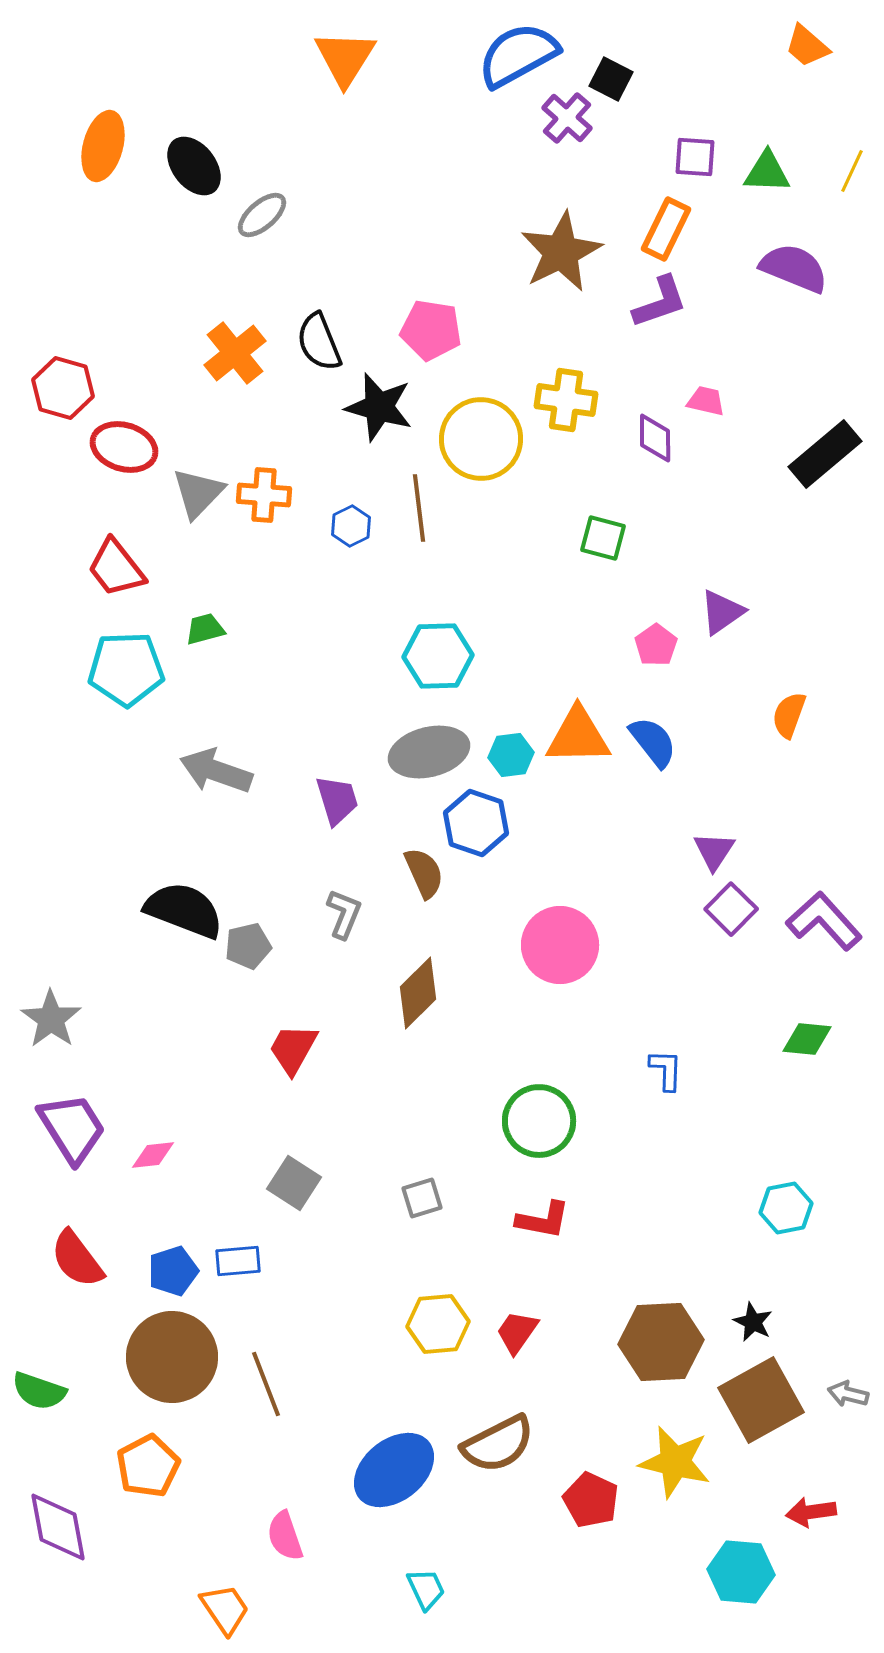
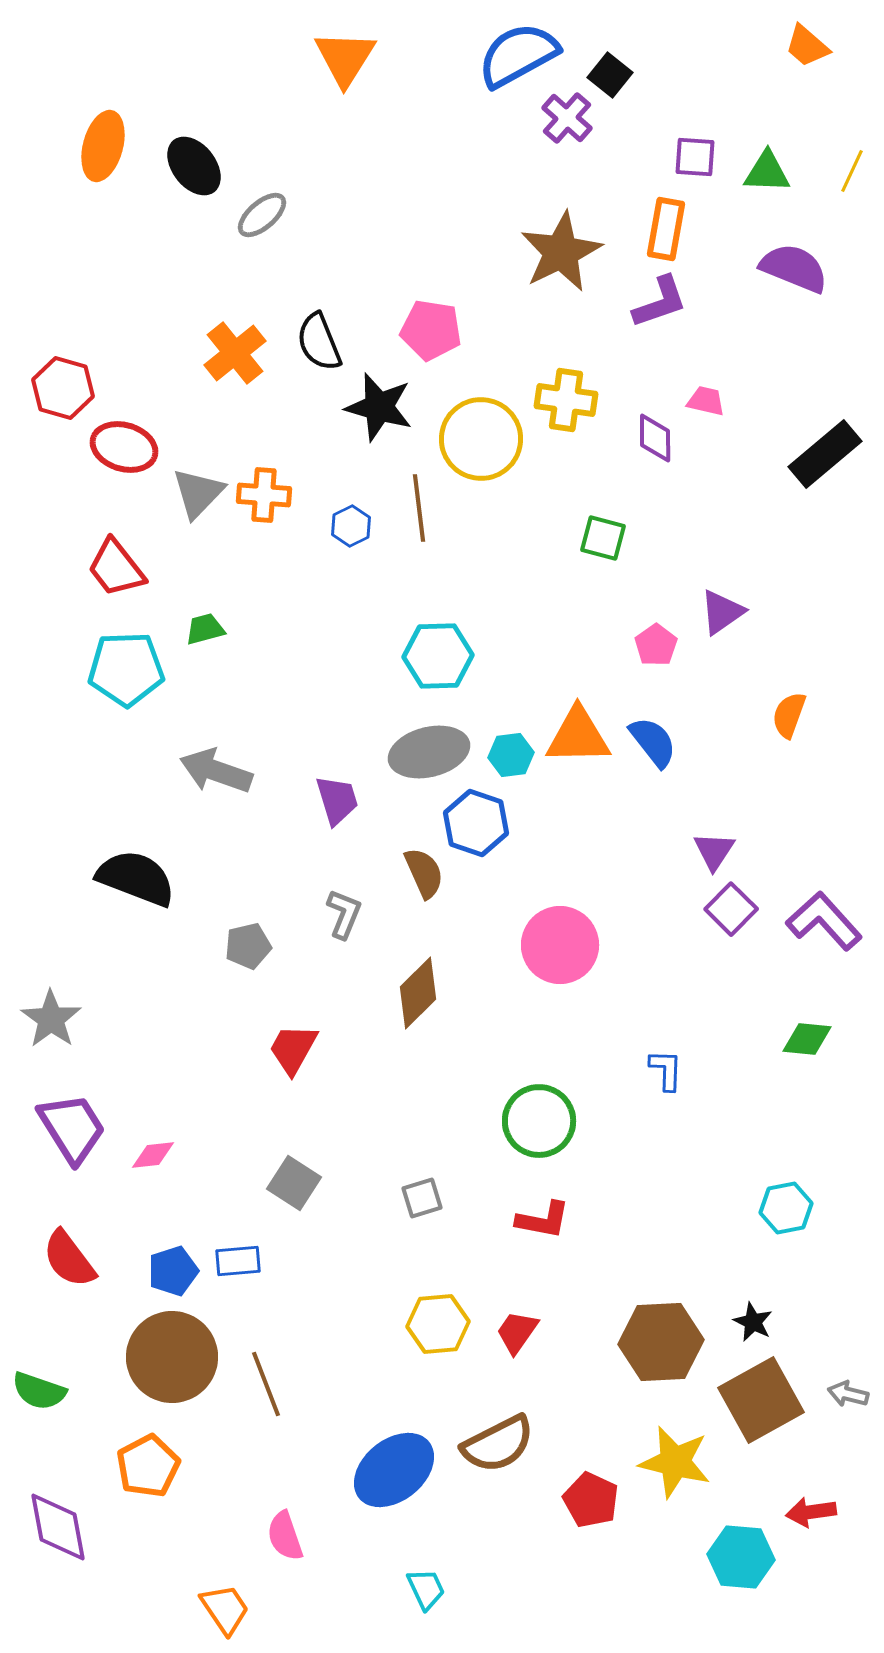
black square at (611, 79): moved 1 px left, 4 px up; rotated 12 degrees clockwise
orange rectangle at (666, 229): rotated 16 degrees counterclockwise
black semicircle at (184, 910): moved 48 px left, 32 px up
red semicircle at (77, 1259): moved 8 px left
cyan hexagon at (741, 1572): moved 15 px up
